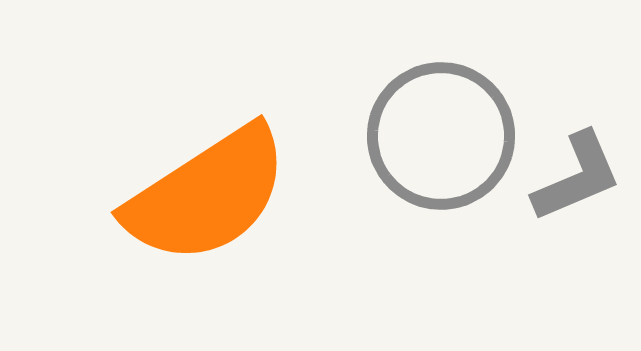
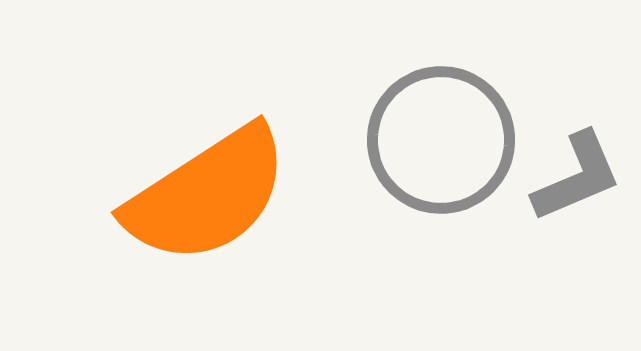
gray circle: moved 4 px down
